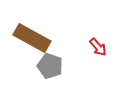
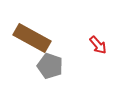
red arrow: moved 2 px up
